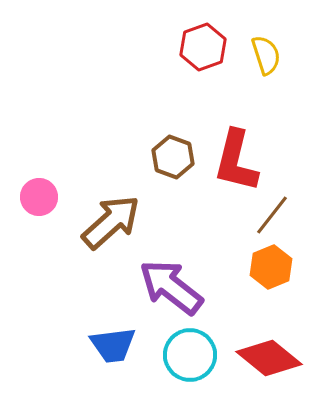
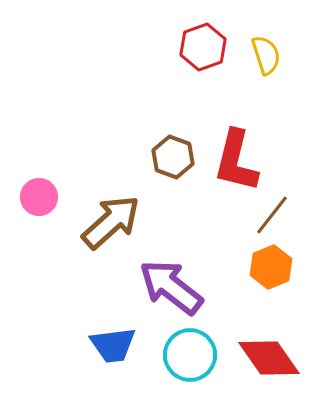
red diamond: rotated 16 degrees clockwise
